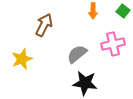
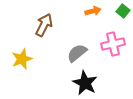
orange arrow: rotated 105 degrees counterclockwise
gray semicircle: moved 1 px up
black star: rotated 20 degrees clockwise
